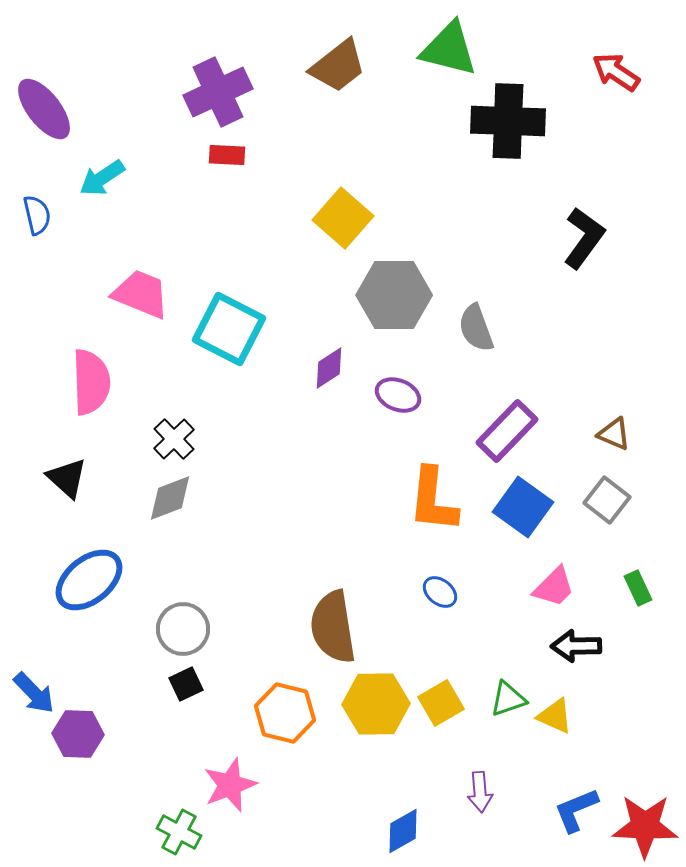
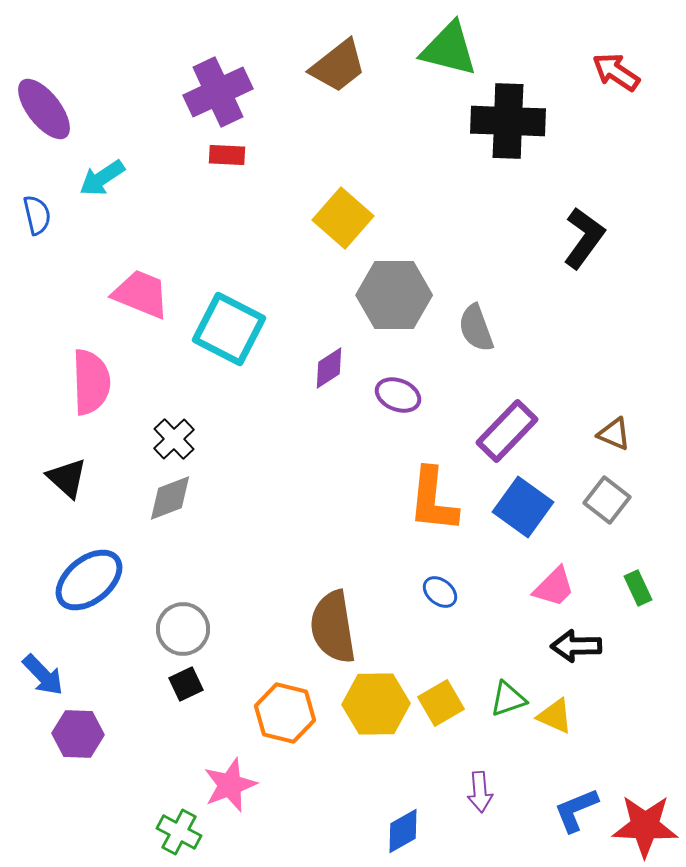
blue arrow at (34, 693): moved 9 px right, 18 px up
